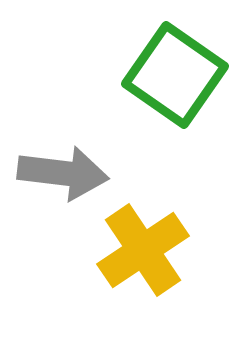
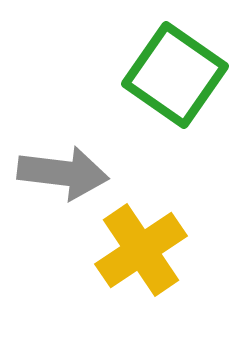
yellow cross: moved 2 px left
